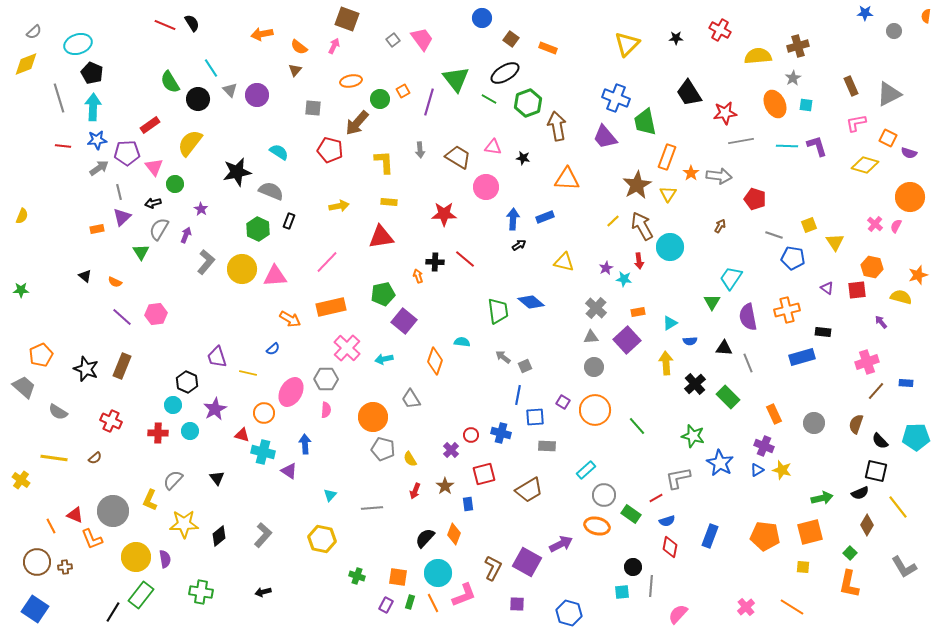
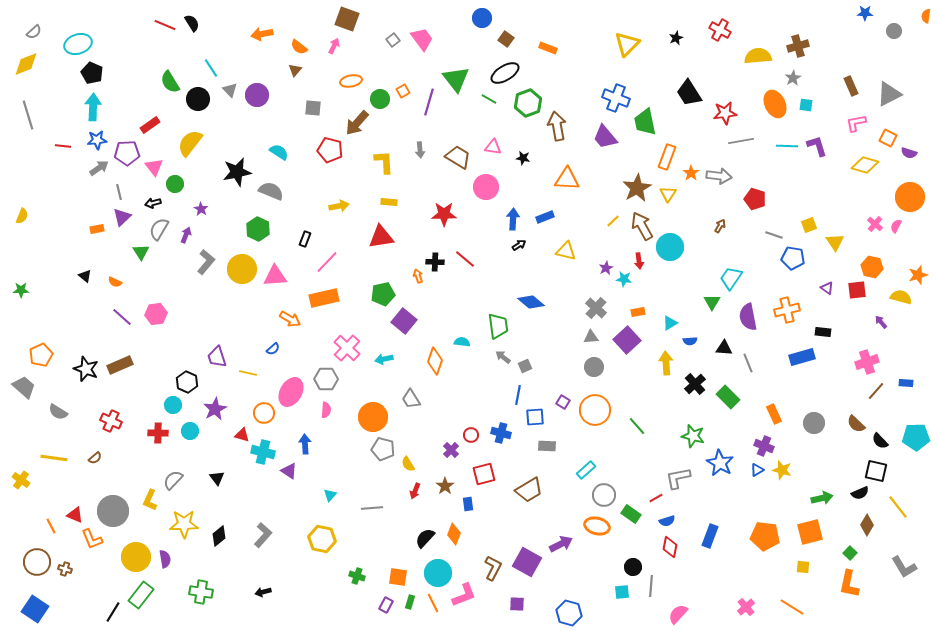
black star at (676, 38): rotated 24 degrees counterclockwise
brown square at (511, 39): moved 5 px left
gray line at (59, 98): moved 31 px left, 17 px down
brown star at (637, 185): moved 3 px down
black rectangle at (289, 221): moved 16 px right, 18 px down
yellow triangle at (564, 262): moved 2 px right, 11 px up
orange rectangle at (331, 307): moved 7 px left, 9 px up
green trapezoid at (498, 311): moved 15 px down
brown rectangle at (122, 366): moved 2 px left, 1 px up; rotated 45 degrees clockwise
brown semicircle at (856, 424): rotated 66 degrees counterclockwise
yellow semicircle at (410, 459): moved 2 px left, 5 px down
brown cross at (65, 567): moved 2 px down; rotated 24 degrees clockwise
